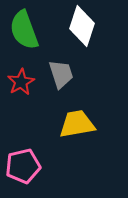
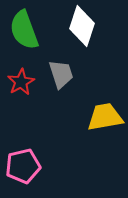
yellow trapezoid: moved 28 px right, 7 px up
